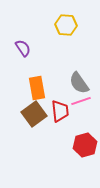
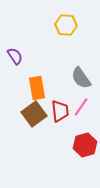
purple semicircle: moved 8 px left, 8 px down
gray semicircle: moved 2 px right, 5 px up
pink line: moved 6 px down; rotated 36 degrees counterclockwise
